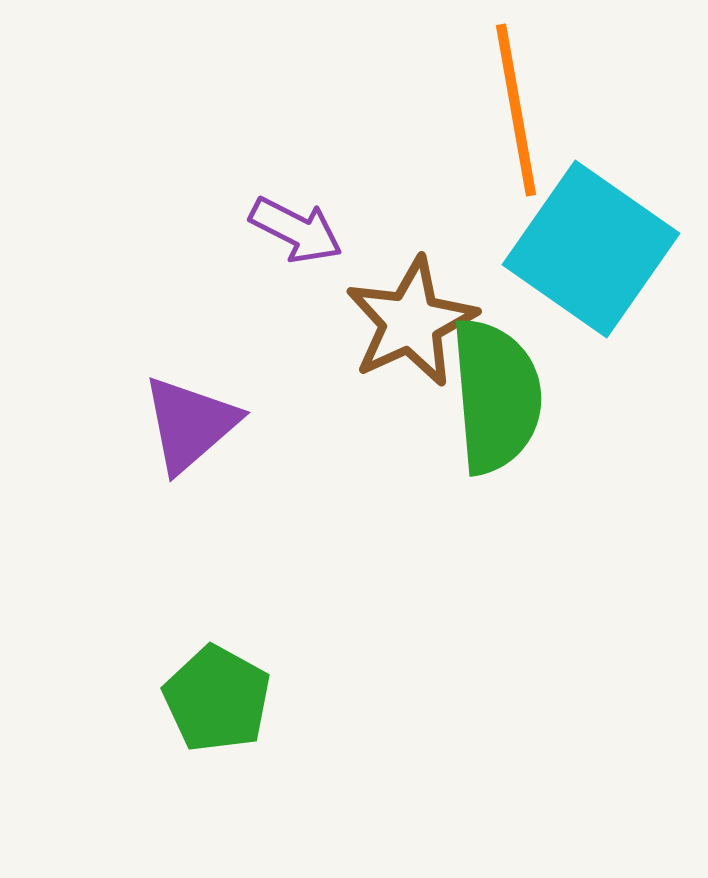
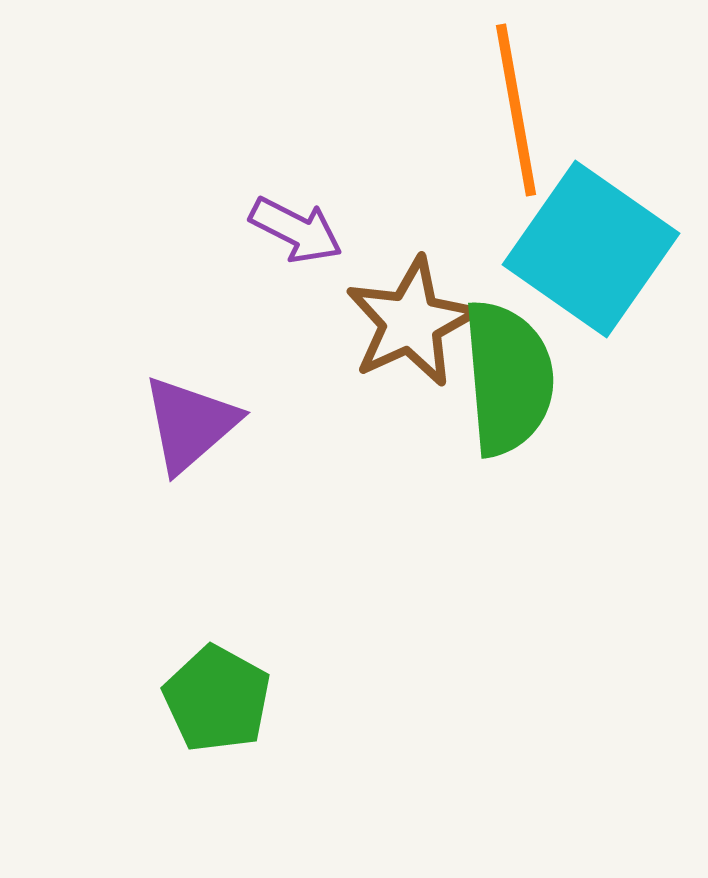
green semicircle: moved 12 px right, 18 px up
